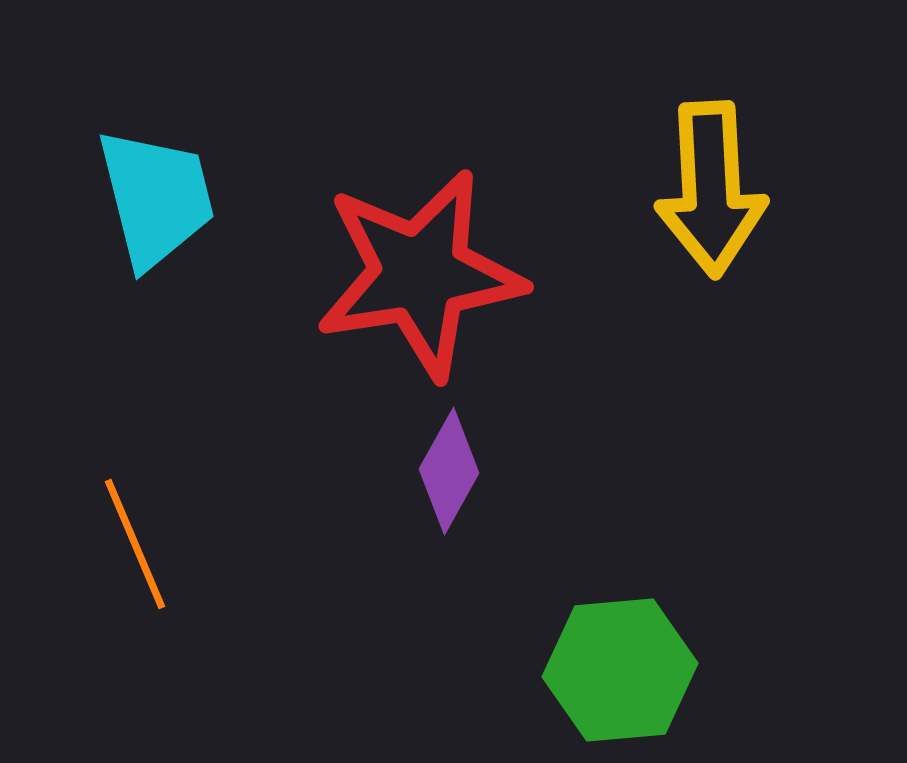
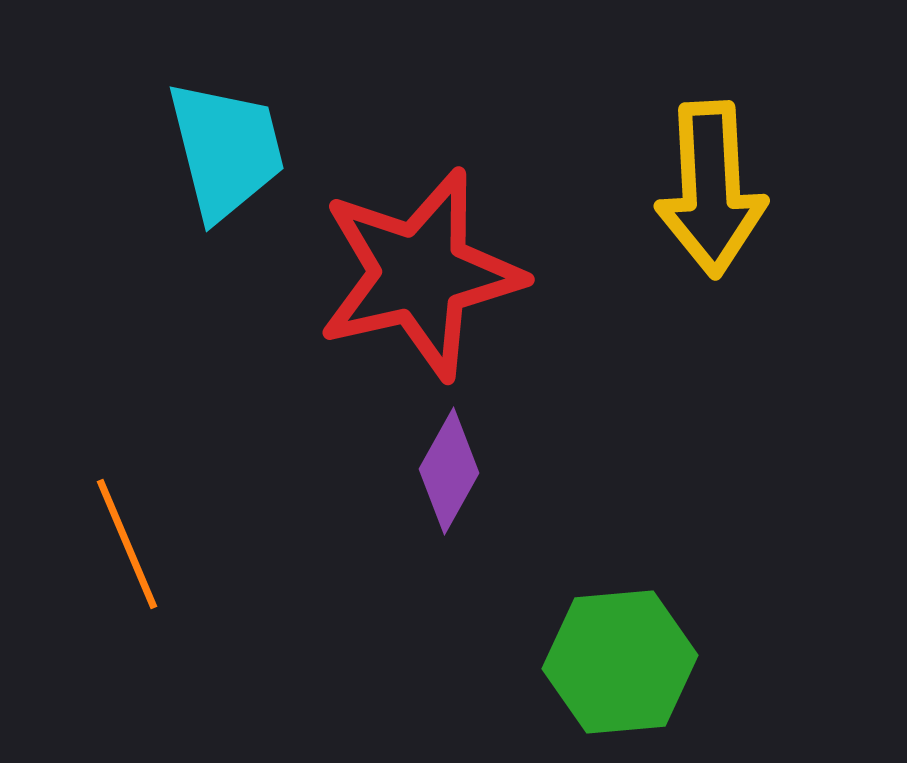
cyan trapezoid: moved 70 px right, 48 px up
red star: rotated 4 degrees counterclockwise
orange line: moved 8 px left
green hexagon: moved 8 px up
